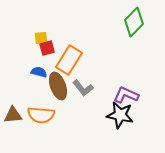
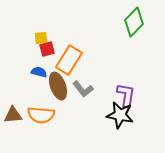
red square: moved 1 px down
gray L-shape: moved 1 px down
purple L-shape: rotated 75 degrees clockwise
